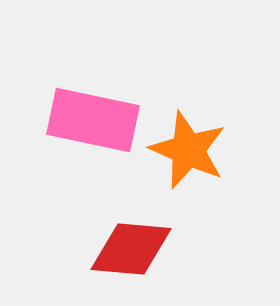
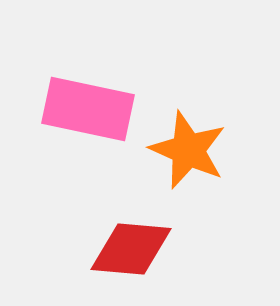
pink rectangle: moved 5 px left, 11 px up
